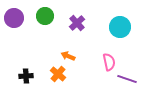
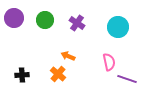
green circle: moved 4 px down
purple cross: rotated 14 degrees counterclockwise
cyan circle: moved 2 px left
black cross: moved 4 px left, 1 px up
